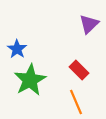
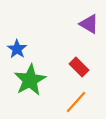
purple triangle: rotated 45 degrees counterclockwise
red rectangle: moved 3 px up
orange line: rotated 65 degrees clockwise
